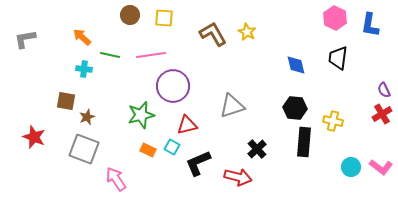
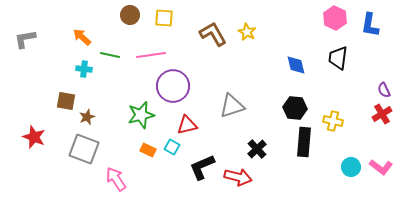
black L-shape: moved 4 px right, 4 px down
